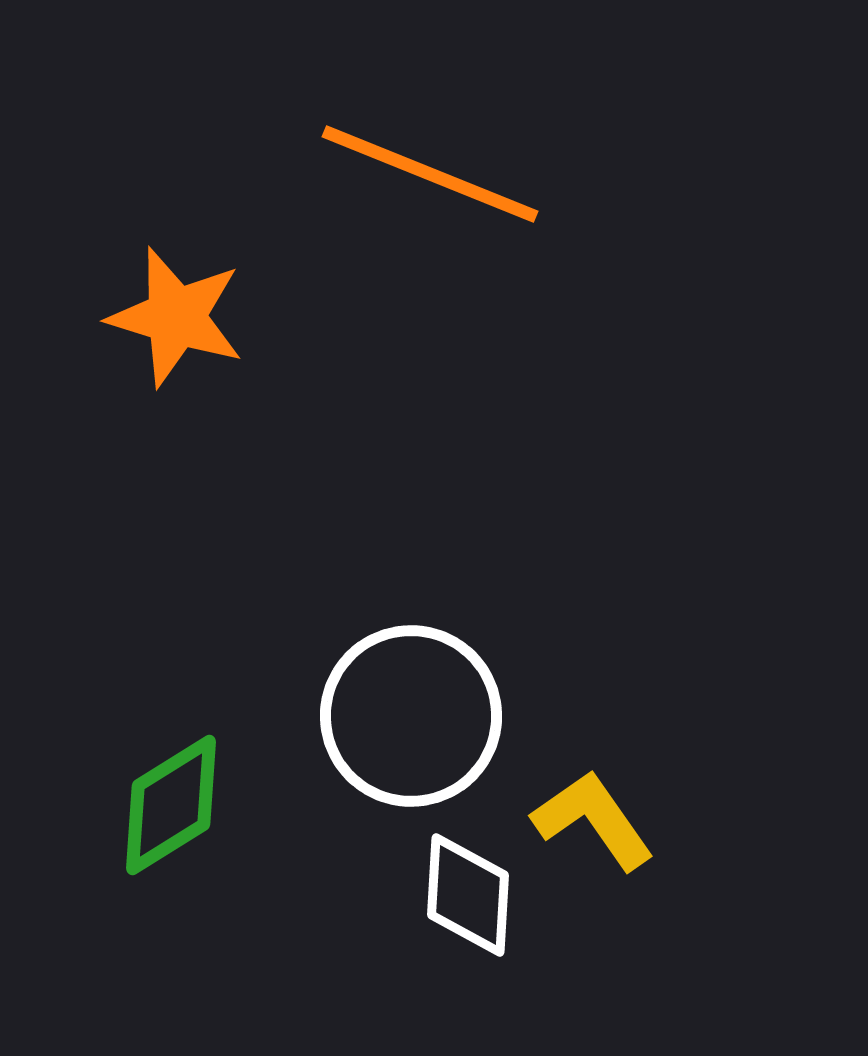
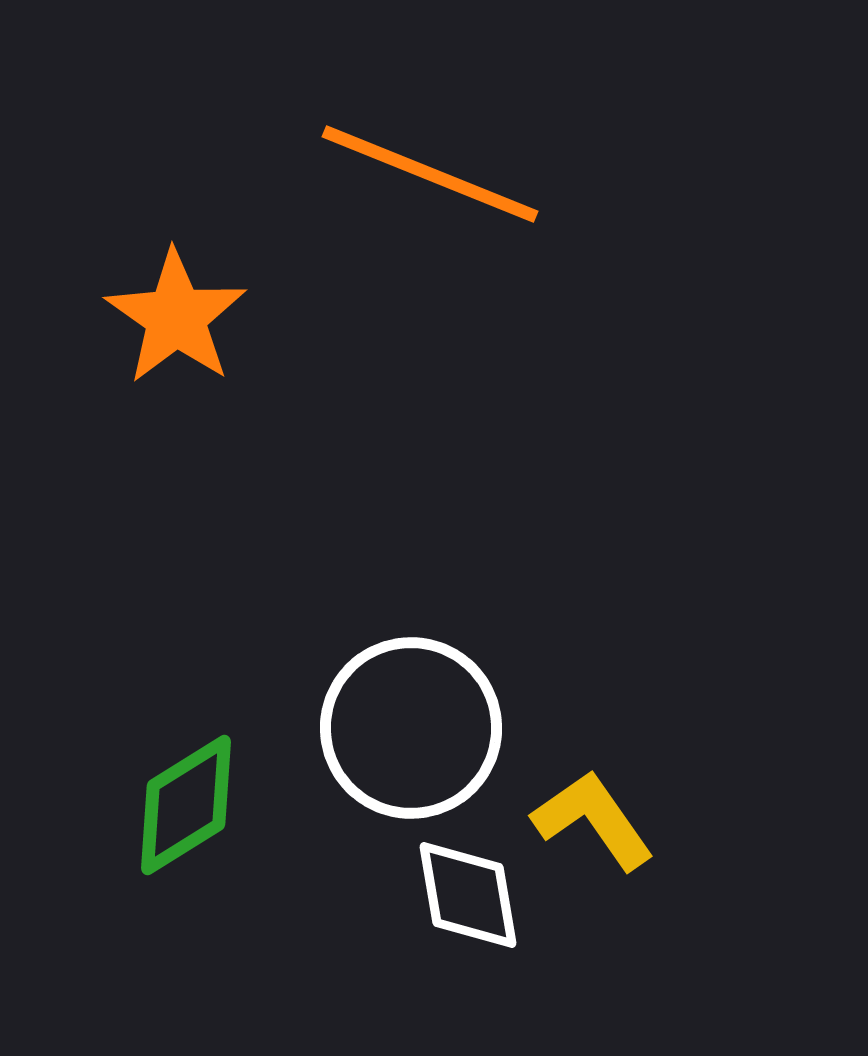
orange star: rotated 18 degrees clockwise
white circle: moved 12 px down
green diamond: moved 15 px right
white diamond: rotated 13 degrees counterclockwise
